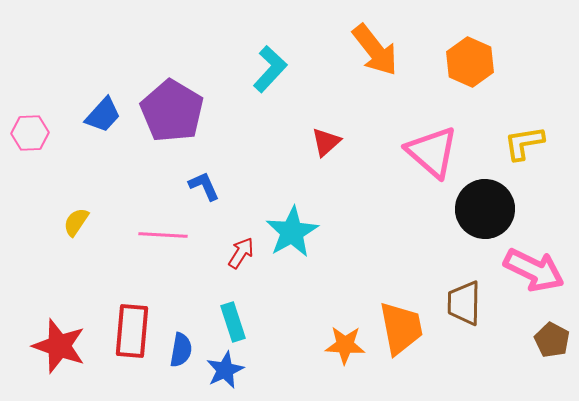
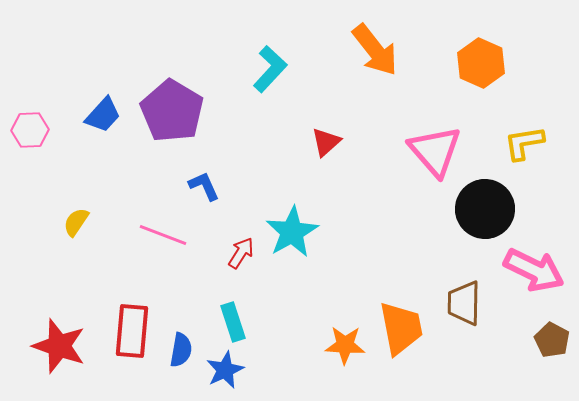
orange hexagon: moved 11 px right, 1 px down
pink hexagon: moved 3 px up
pink triangle: moved 3 px right, 1 px up; rotated 8 degrees clockwise
pink line: rotated 18 degrees clockwise
